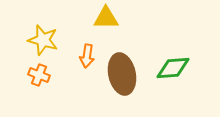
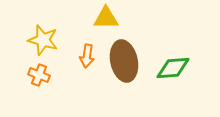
brown ellipse: moved 2 px right, 13 px up
